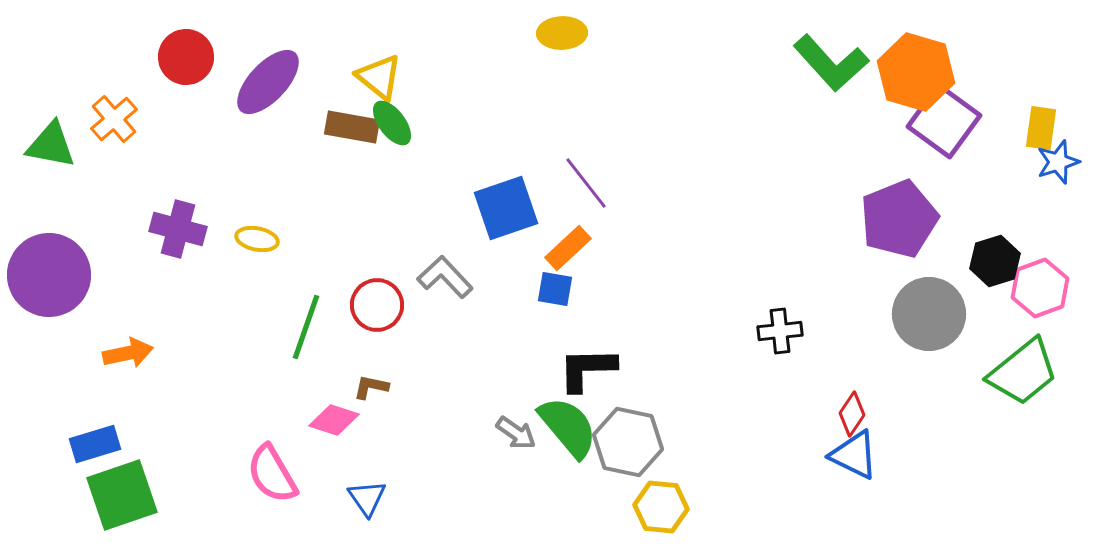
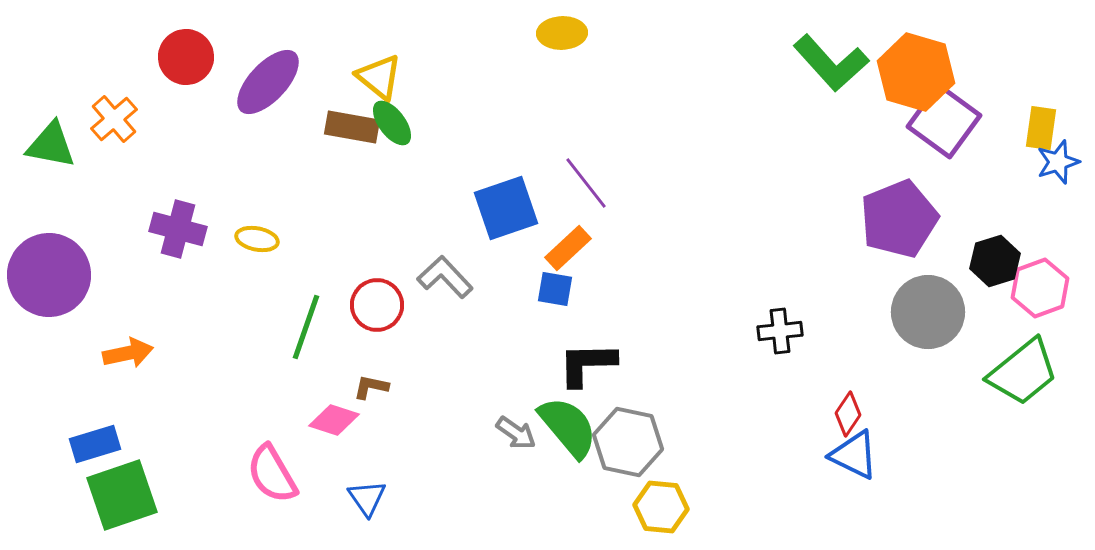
gray circle at (929, 314): moved 1 px left, 2 px up
black L-shape at (587, 369): moved 5 px up
red diamond at (852, 414): moved 4 px left
